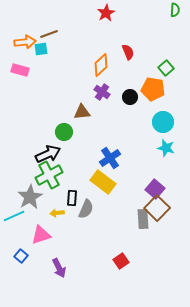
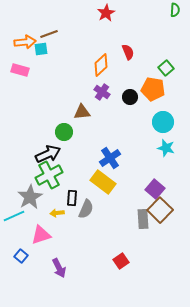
brown square: moved 3 px right, 2 px down
